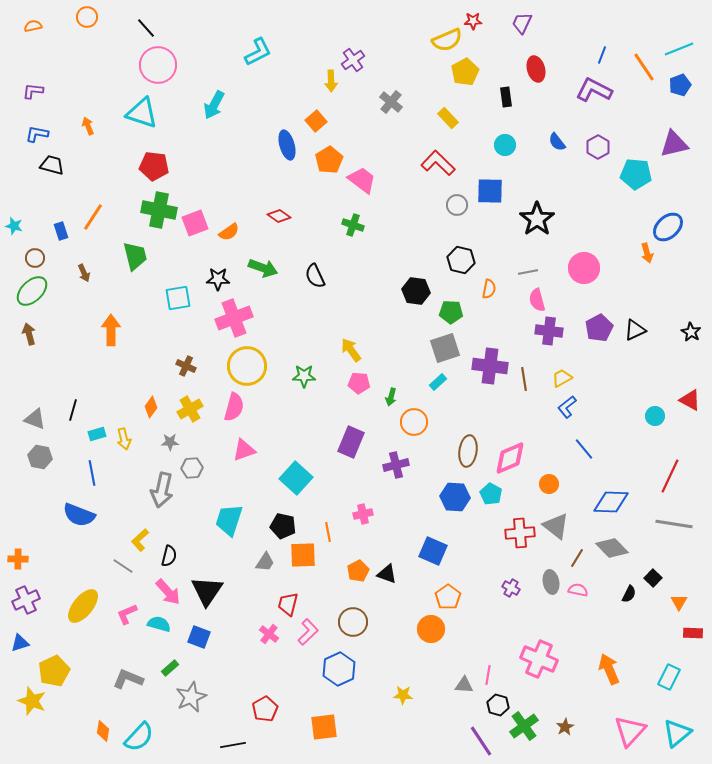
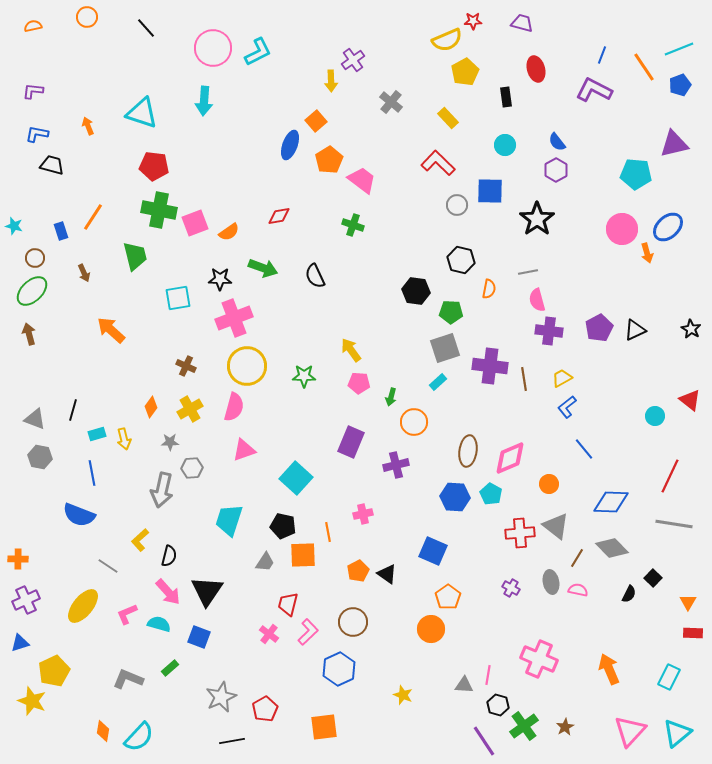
purple trapezoid at (522, 23): rotated 80 degrees clockwise
pink circle at (158, 65): moved 55 px right, 17 px up
cyan arrow at (214, 105): moved 10 px left, 4 px up; rotated 24 degrees counterclockwise
blue ellipse at (287, 145): moved 3 px right; rotated 36 degrees clockwise
purple hexagon at (598, 147): moved 42 px left, 23 px down
red diamond at (279, 216): rotated 45 degrees counterclockwise
pink circle at (584, 268): moved 38 px right, 39 px up
black star at (218, 279): moved 2 px right
orange arrow at (111, 330): rotated 48 degrees counterclockwise
black star at (691, 332): moved 3 px up
red triangle at (690, 400): rotated 10 degrees clockwise
gray line at (123, 566): moved 15 px left
black triangle at (387, 574): rotated 15 degrees clockwise
orange triangle at (679, 602): moved 9 px right
yellow star at (403, 695): rotated 18 degrees clockwise
gray star at (191, 697): moved 30 px right
purple line at (481, 741): moved 3 px right
black line at (233, 745): moved 1 px left, 4 px up
